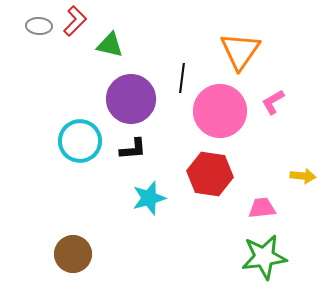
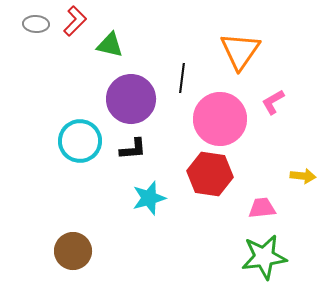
gray ellipse: moved 3 px left, 2 px up
pink circle: moved 8 px down
brown circle: moved 3 px up
